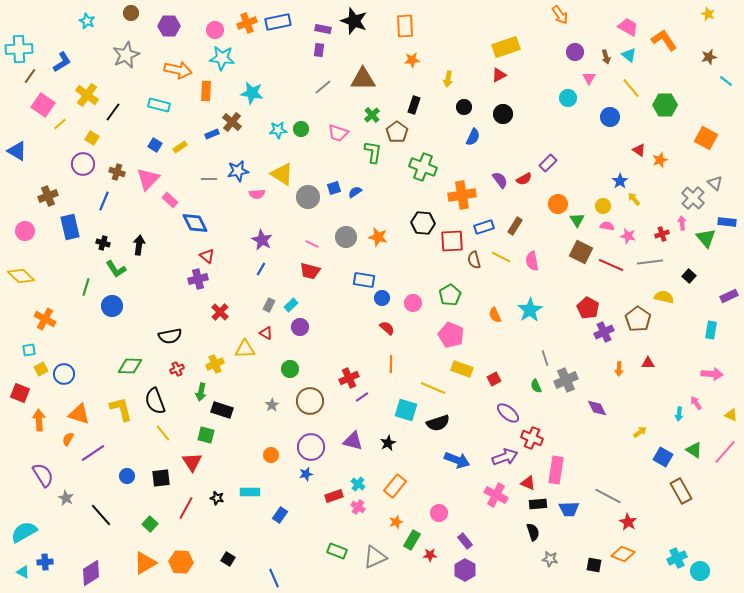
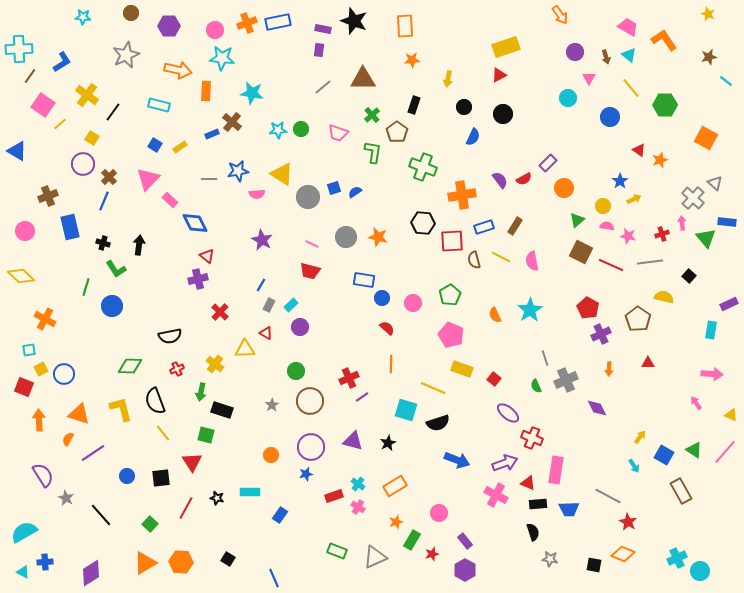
cyan star at (87, 21): moved 4 px left, 4 px up; rotated 21 degrees counterclockwise
brown cross at (117, 172): moved 8 px left, 5 px down; rotated 28 degrees clockwise
yellow arrow at (634, 199): rotated 104 degrees clockwise
orange circle at (558, 204): moved 6 px right, 16 px up
green triangle at (577, 220): rotated 21 degrees clockwise
blue line at (261, 269): moved 16 px down
purple rectangle at (729, 296): moved 8 px down
purple cross at (604, 332): moved 3 px left, 2 px down
yellow cross at (215, 364): rotated 30 degrees counterclockwise
green circle at (290, 369): moved 6 px right, 2 px down
orange arrow at (619, 369): moved 10 px left
red square at (494, 379): rotated 24 degrees counterclockwise
red square at (20, 393): moved 4 px right, 6 px up
cyan arrow at (679, 414): moved 45 px left, 52 px down; rotated 40 degrees counterclockwise
yellow arrow at (640, 432): moved 5 px down; rotated 16 degrees counterclockwise
purple arrow at (505, 457): moved 6 px down
blue square at (663, 457): moved 1 px right, 2 px up
orange rectangle at (395, 486): rotated 20 degrees clockwise
red star at (430, 555): moved 2 px right, 1 px up; rotated 16 degrees counterclockwise
